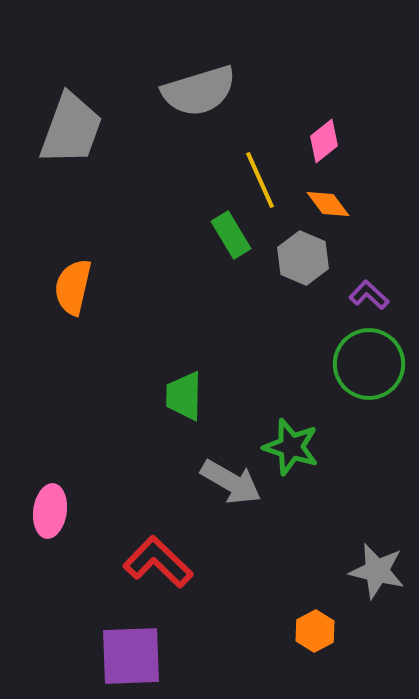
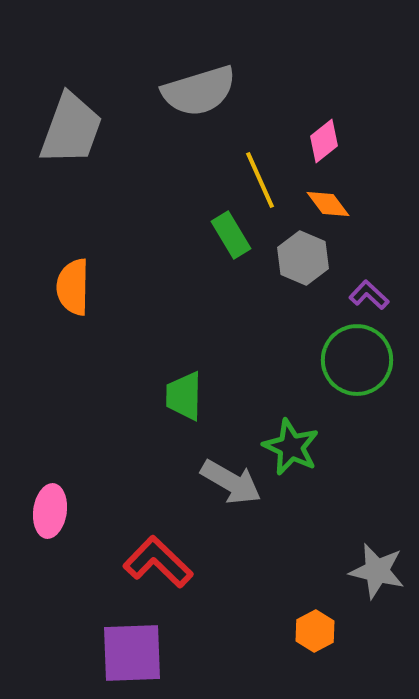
orange semicircle: rotated 12 degrees counterclockwise
green circle: moved 12 px left, 4 px up
green star: rotated 8 degrees clockwise
purple square: moved 1 px right, 3 px up
